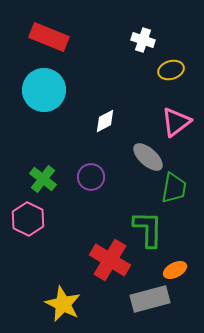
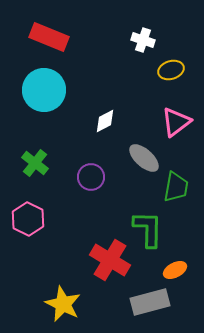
gray ellipse: moved 4 px left, 1 px down
green cross: moved 8 px left, 16 px up
green trapezoid: moved 2 px right, 1 px up
gray rectangle: moved 3 px down
